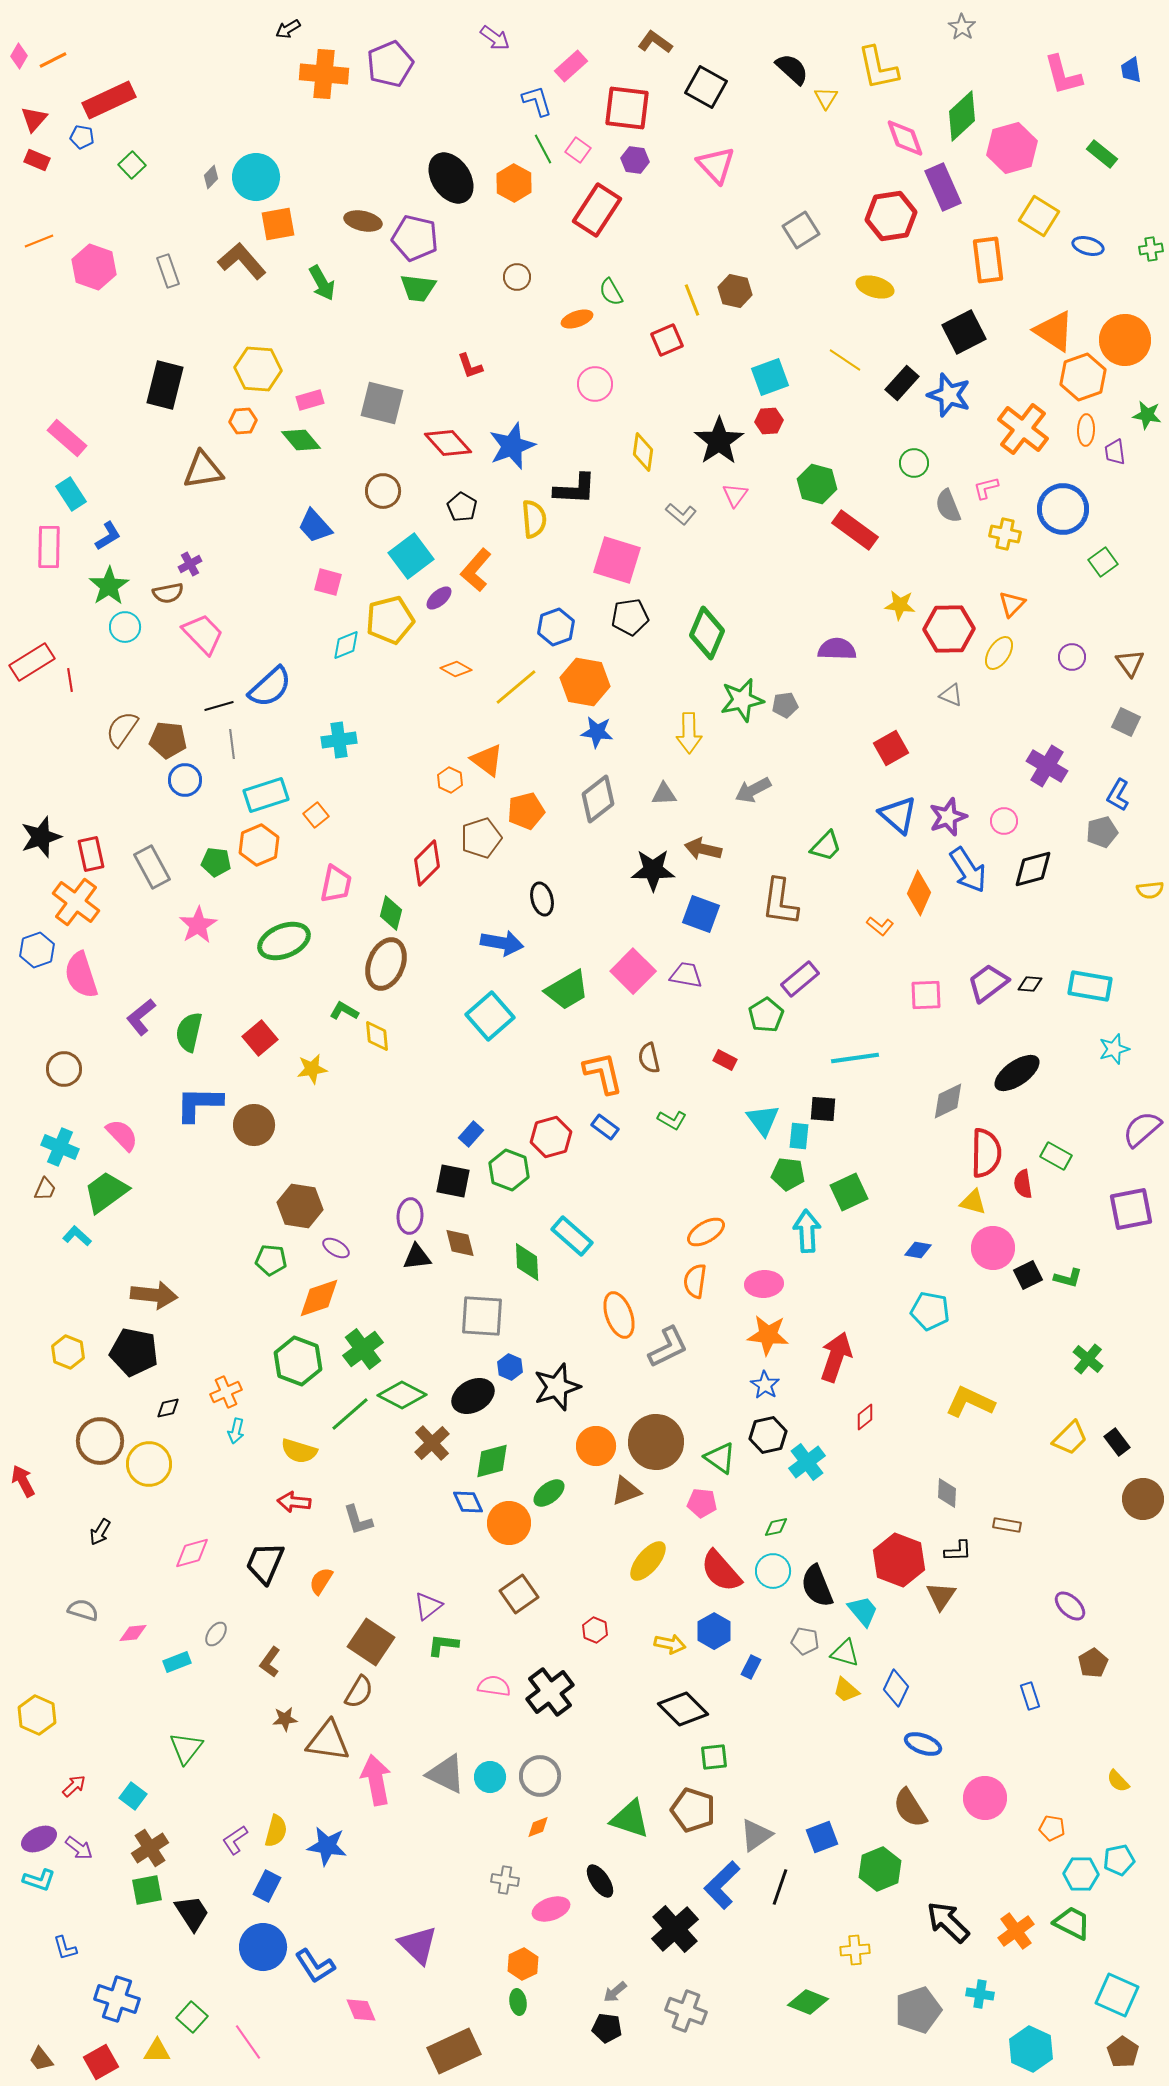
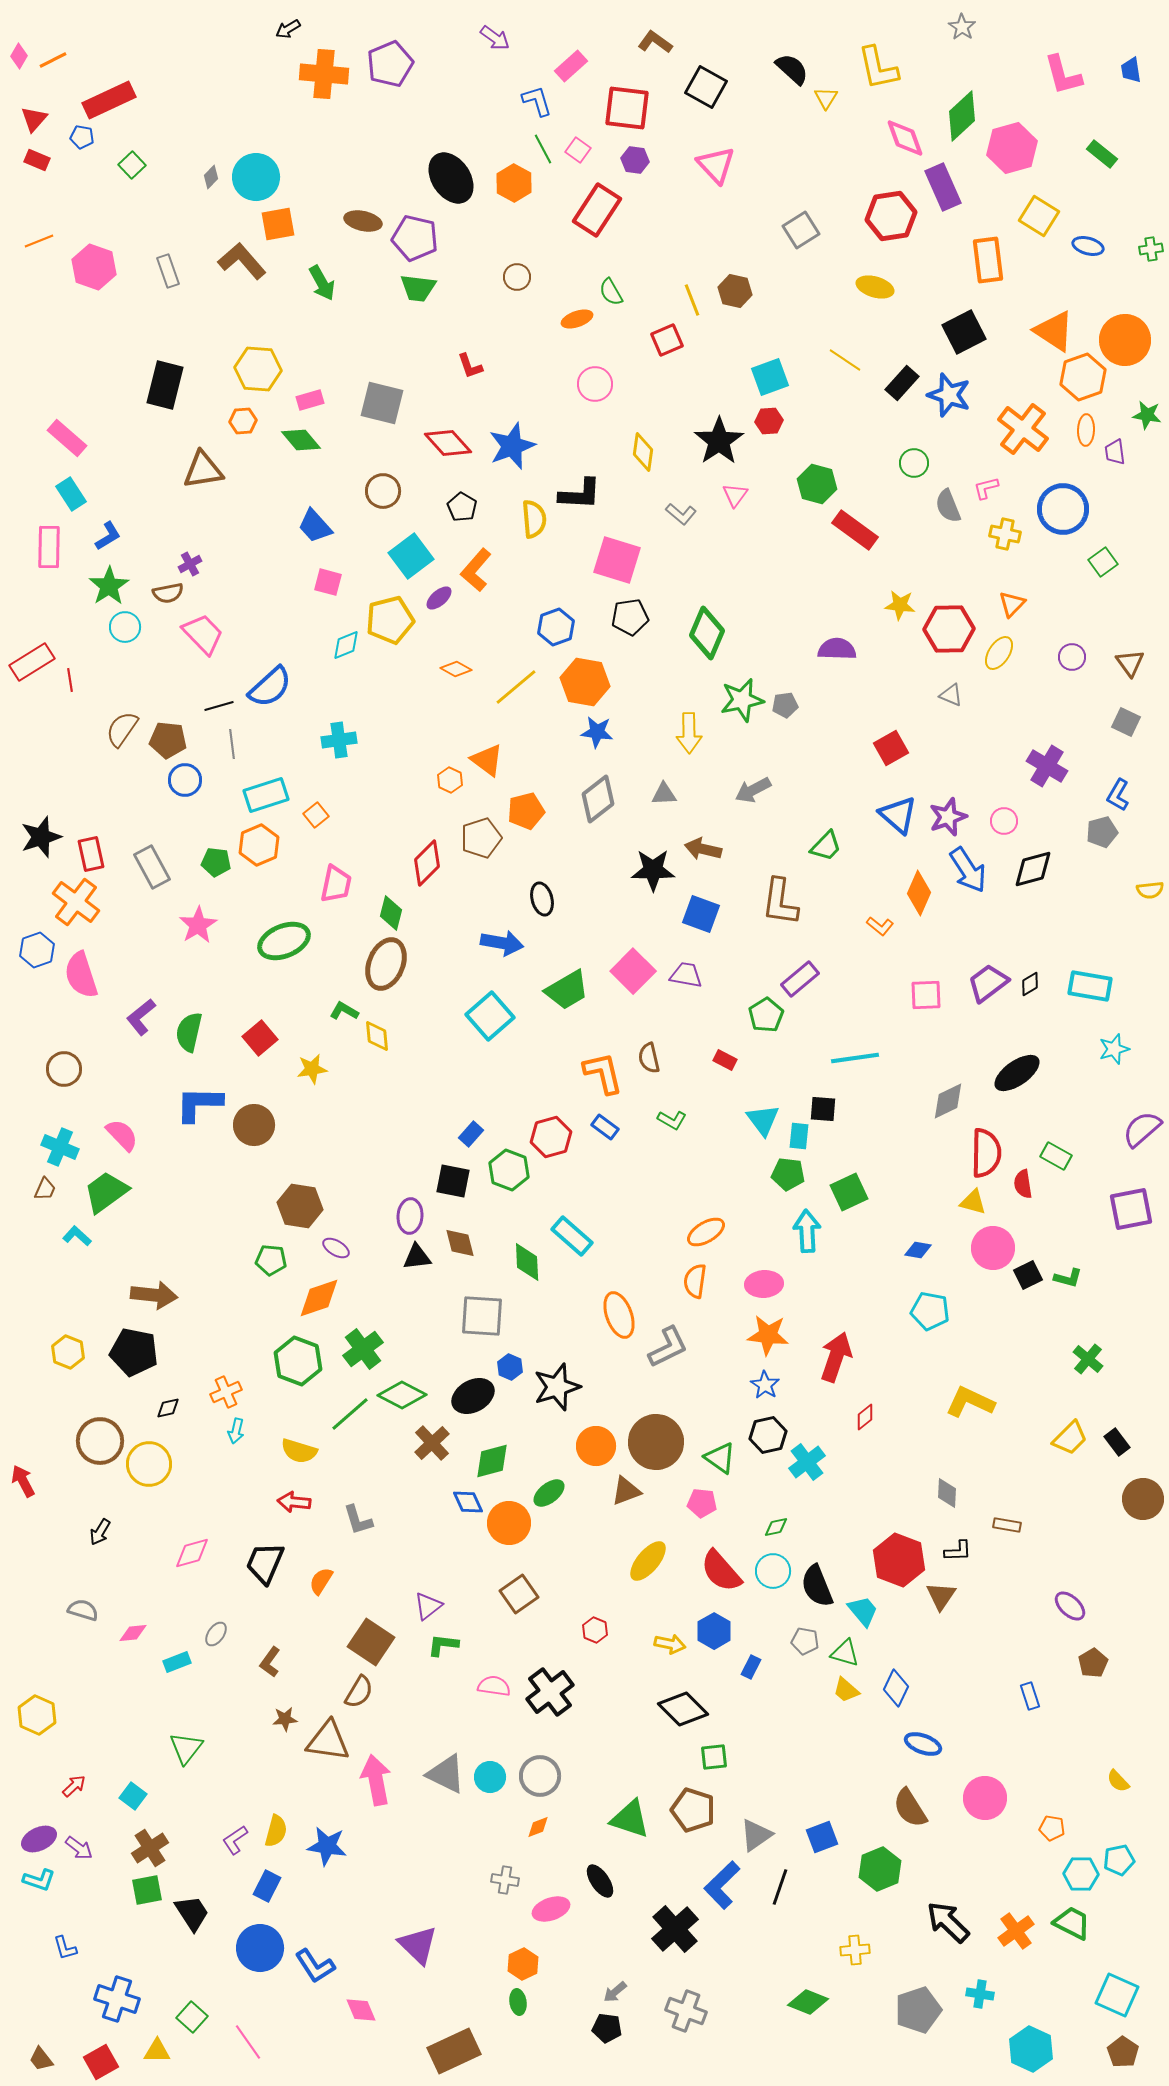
black L-shape at (575, 489): moved 5 px right, 5 px down
black diamond at (1030, 984): rotated 35 degrees counterclockwise
blue circle at (263, 1947): moved 3 px left, 1 px down
